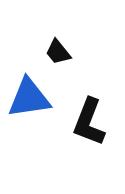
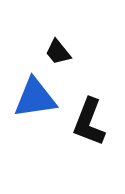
blue triangle: moved 6 px right
